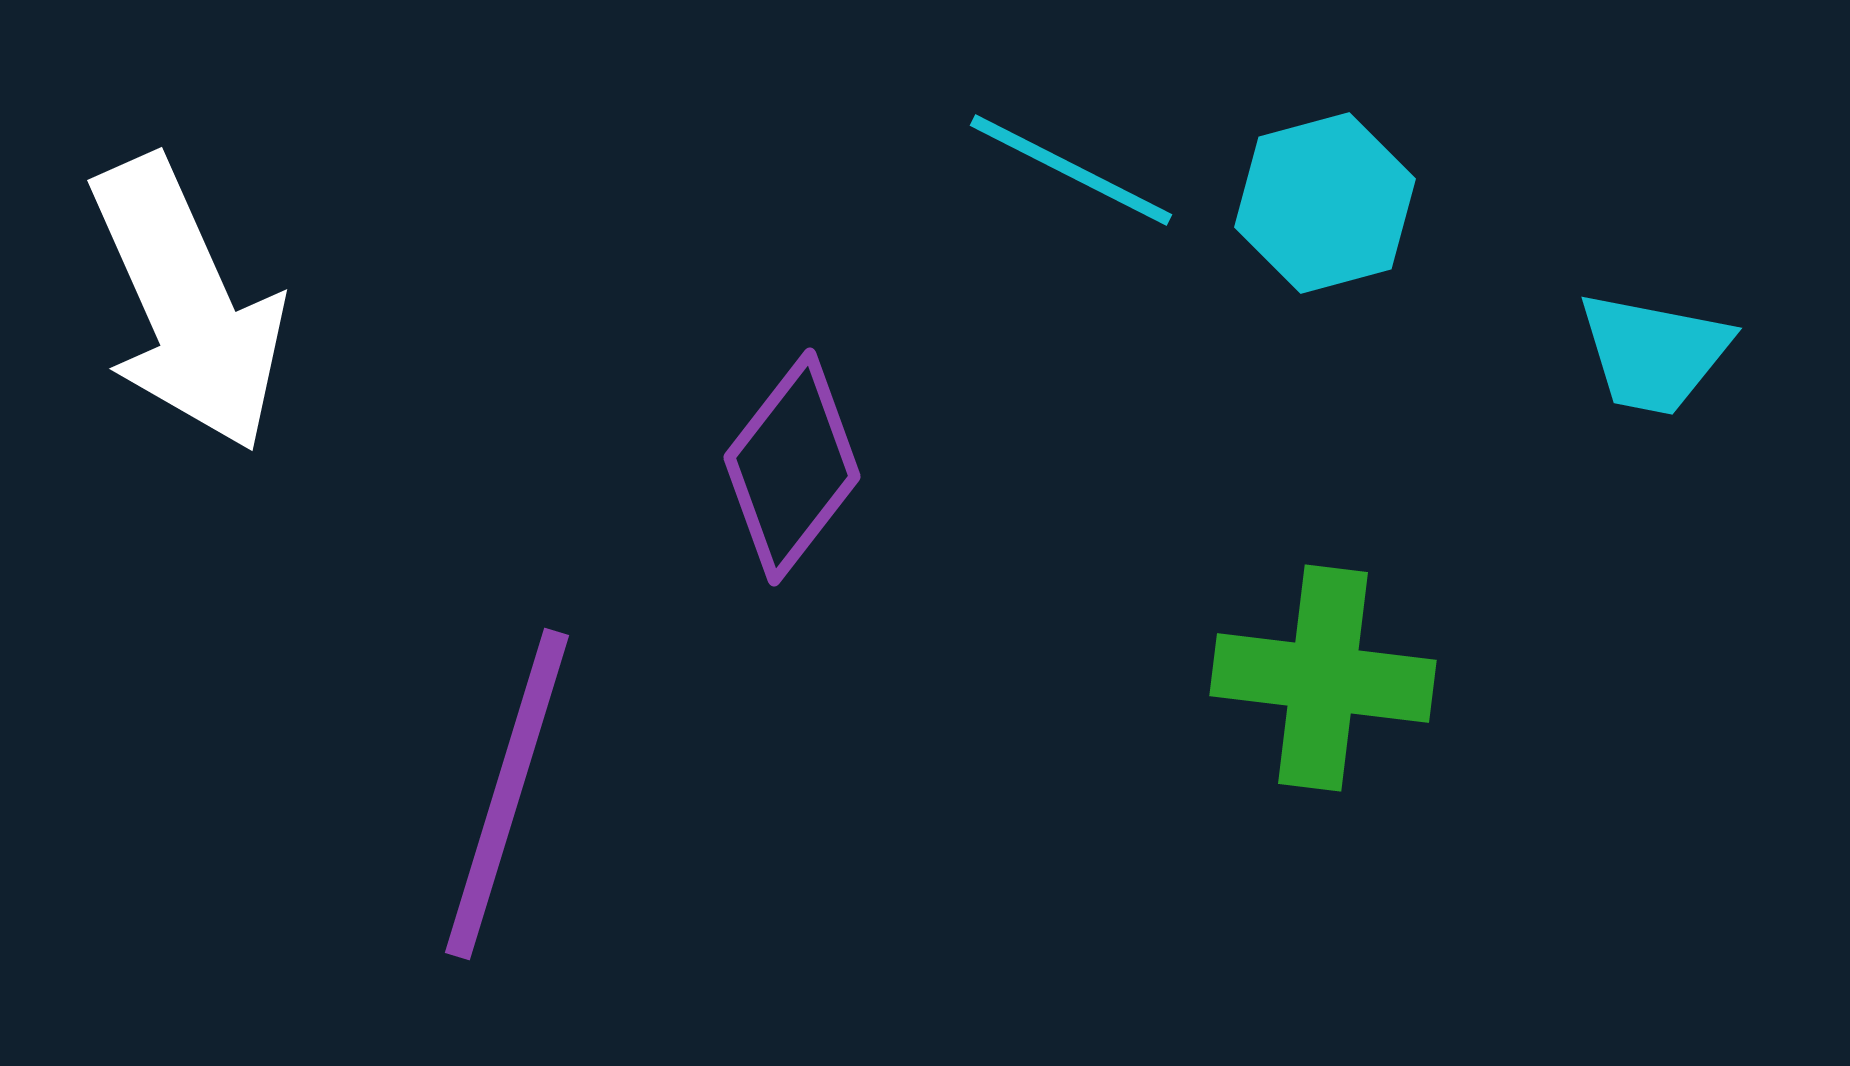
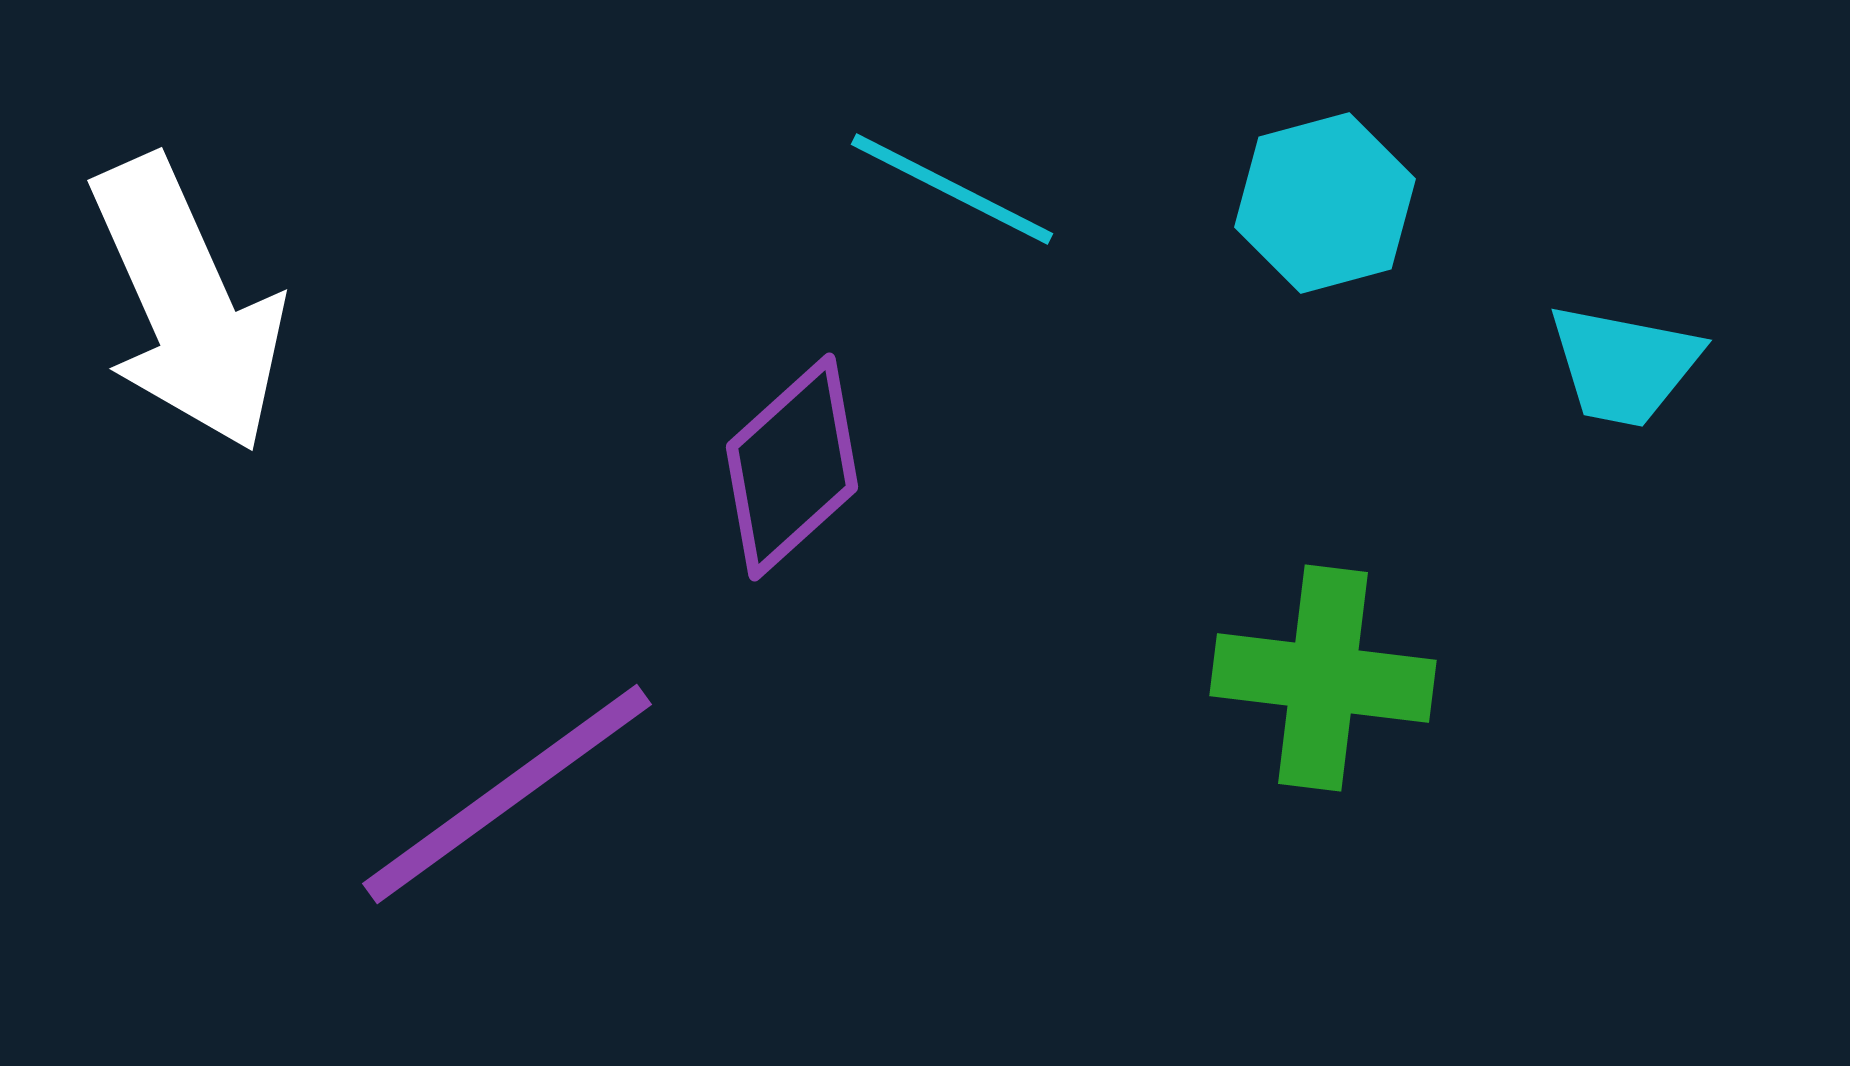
cyan line: moved 119 px left, 19 px down
cyan trapezoid: moved 30 px left, 12 px down
purple diamond: rotated 10 degrees clockwise
purple line: rotated 37 degrees clockwise
